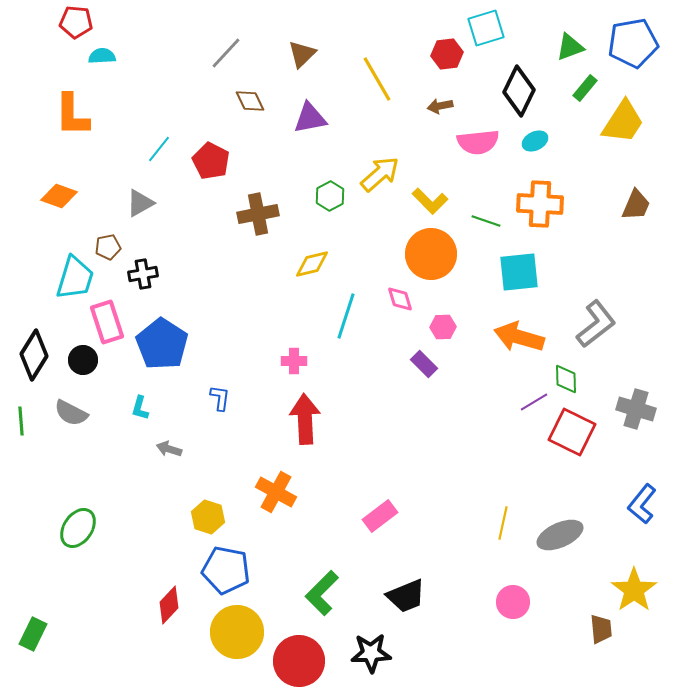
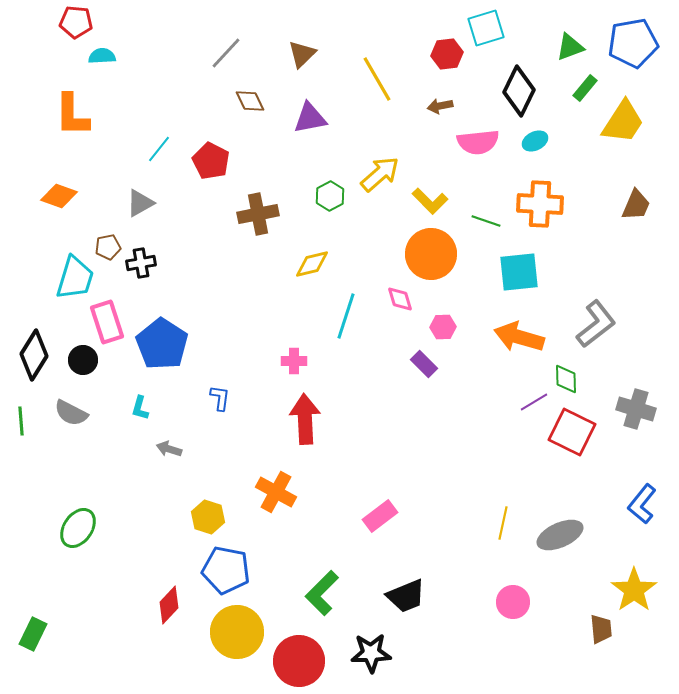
black cross at (143, 274): moved 2 px left, 11 px up
